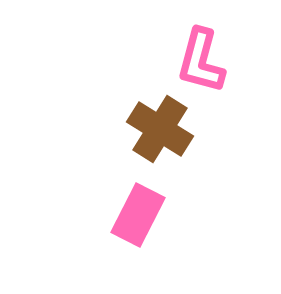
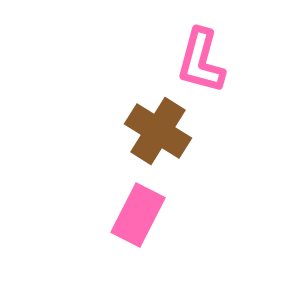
brown cross: moved 2 px left, 2 px down
